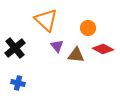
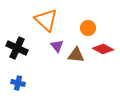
black cross: moved 2 px right; rotated 25 degrees counterclockwise
